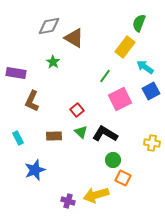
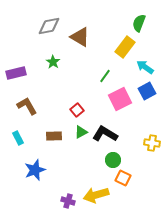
brown triangle: moved 6 px right, 1 px up
purple rectangle: rotated 24 degrees counterclockwise
blue square: moved 4 px left
brown L-shape: moved 5 px left, 5 px down; rotated 125 degrees clockwise
green triangle: rotated 48 degrees clockwise
